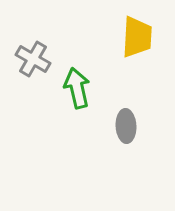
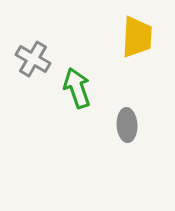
green arrow: rotated 6 degrees counterclockwise
gray ellipse: moved 1 px right, 1 px up
